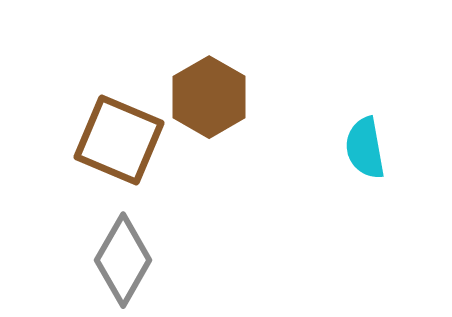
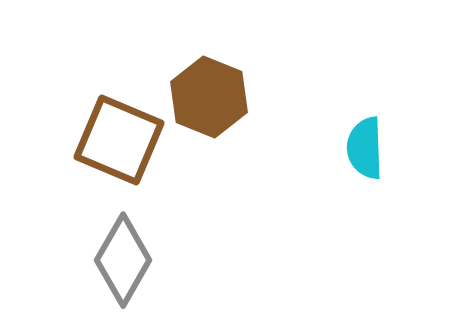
brown hexagon: rotated 8 degrees counterclockwise
cyan semicircle: rotated 8 degrees clockwise
